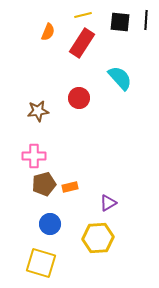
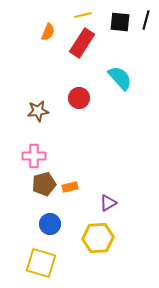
black line: rotated 12 degrees clockwise
